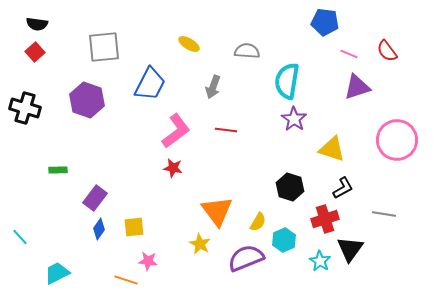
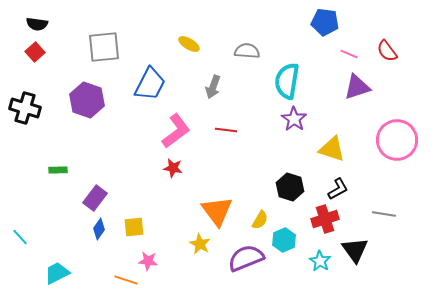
black L-shape: moved 5 px left, 1 px down
yellow semicircle: moved 2 px right, 2 px up
black triangle: moved 5 px right, 1 px down; rotated 12 degrees counterclockwise
